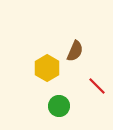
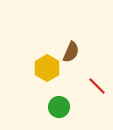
brown semicircle: moved 4 px left, 1 px down
green circle: moved 1 px down
